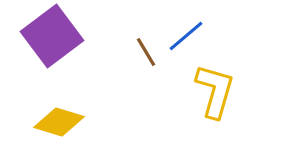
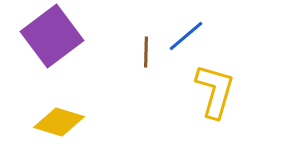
brown line: rotated 32 degrees clockwise
